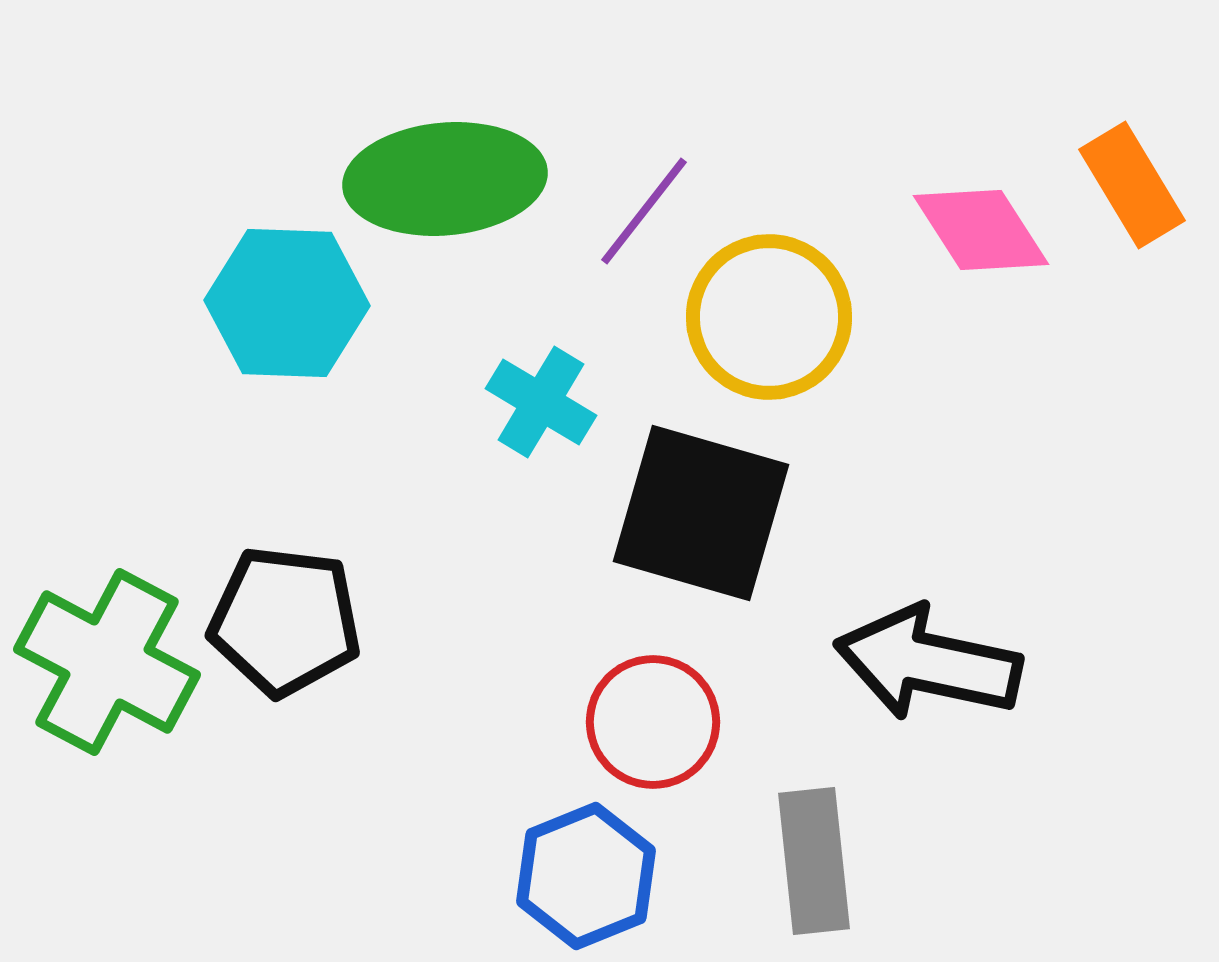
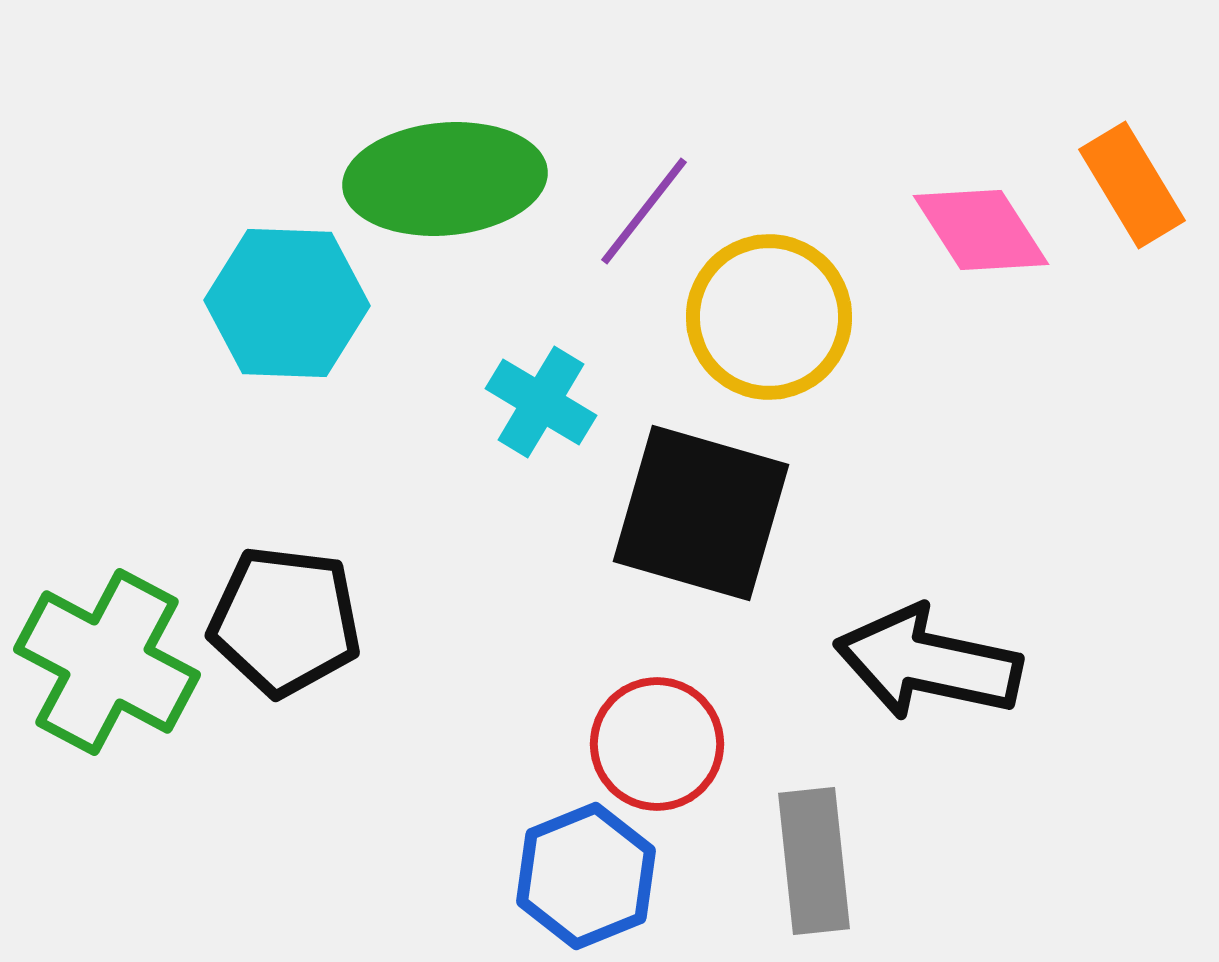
red circle: moved 4 px right, 22 px down
